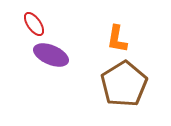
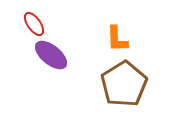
orange L-shape: rotated 12 degrees counterclockwise
purple ellipse: rotated 16 degrees clockwise
